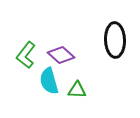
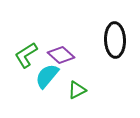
green L-shape: rotated 20 degrees clockwise
cyan semicircle: moved 2 px left, 5 px up; rotated 56 degrees clockwise
green triangle: rotated 30 degrees counterclockwise
